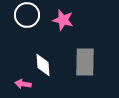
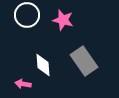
gray rectangle: moved 1 px left, 1 px up; rotated 36 degrees counterclockwise
